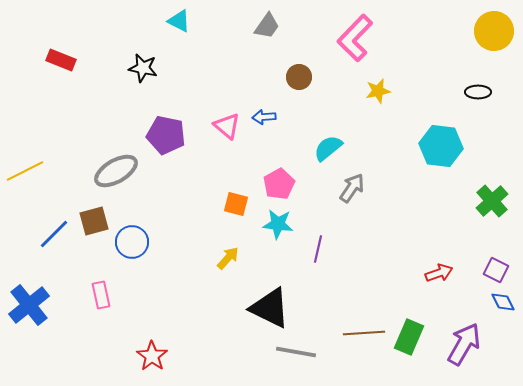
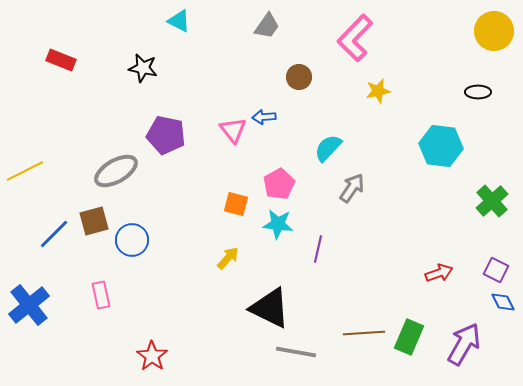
pink triangle: moved 6 px right, 4 px down; rotated 12 degrees clockwise
cyan semicircle: rotated 8 degrees counterclockwise
blue circle: moved 2 px up
